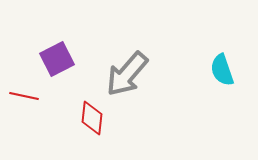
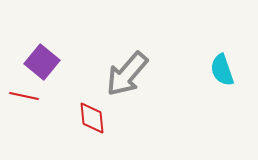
purple square: moved 15 px left, 3 px down; rotated 24 degrees counterclockwise
red diamond: rotated 12 degrees counterclockwise
